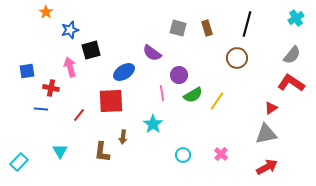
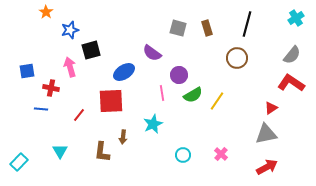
cyan star: rotated 12 degrees clockwise
